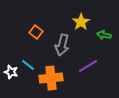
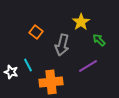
green arrow: moved 5 px left, 5 px down; rotated 32 degrees clockwise
cyan line: rotated 24 degrees clockwise
orange cross: moved 4 px down
